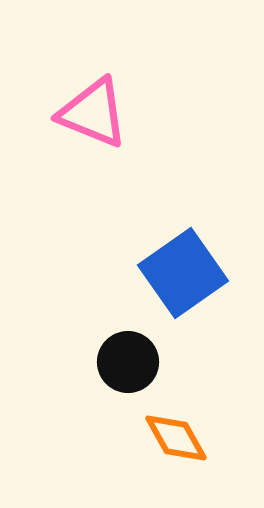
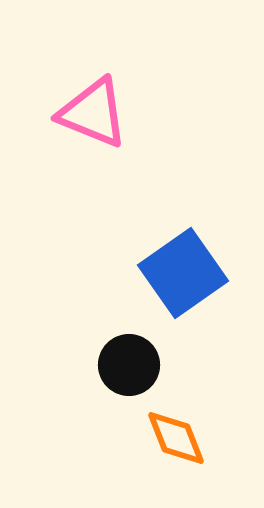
black circle: moved 1 px right, 3 px down
orange diamond: rotated 8 degrees clockwise
